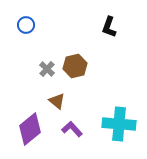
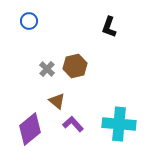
blue circle: moved 3 px right, 4 px up
purple L-shape: moved 1 px right, 5 px up
